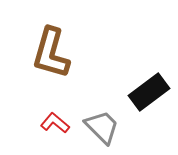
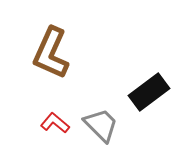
brown L-shape: rotated 8 degrees clockwise
gray trapezoid: moved 1 px left, 2 px up
